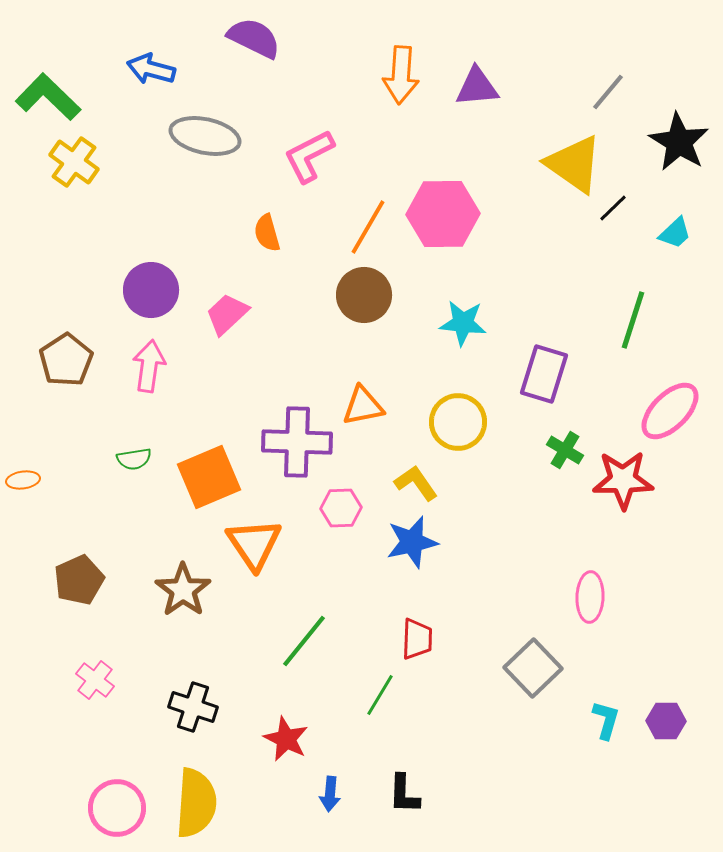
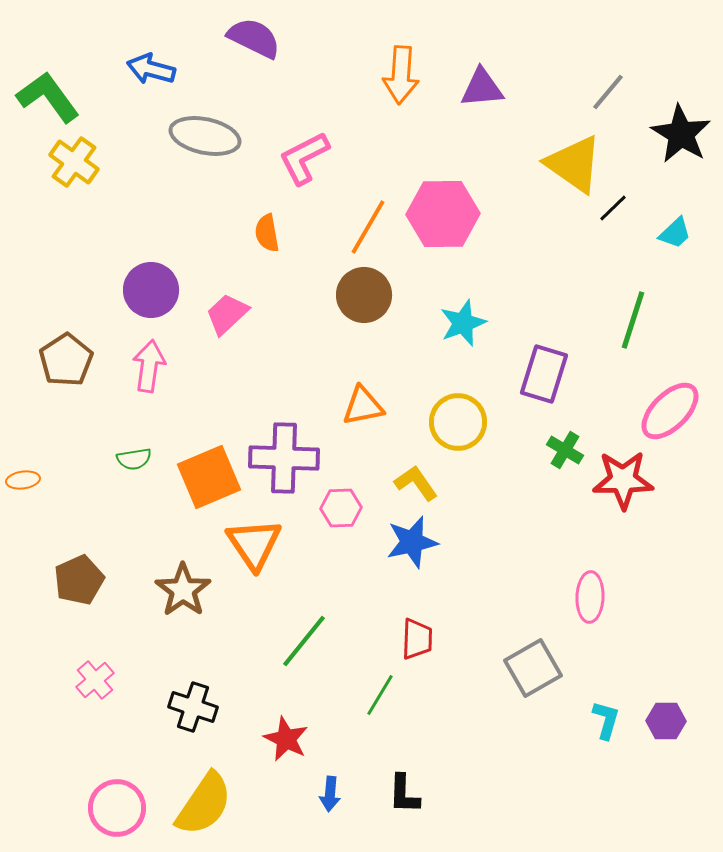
purple triangle at (477, 87): moved 5 px right, 1 px down
green L-shape at (48, 97): rotated 10 degrees clockwise
black star at (679, 142): moved 2 px right, 8 px up
pink L-shape at (309, 156): moved 5 px left, 2 px down
orange semicircle at (267, 233): rotated 6 degrees clockwise
cyan star at (463, 323): rotated 27 degrees counterclockwise
purple cross at (297, 442): moved 13 px left, 16 px down
gray square at (533, 668): rotated 14 degrees clockwise
pink cross at (95, 680): rotated 12 degrees clockwise
yellow semicircle at (196, 803): moved 8 px right, 1 px down; rotated 30 degrees clockwise
